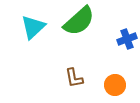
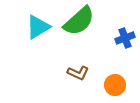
cyan triangle: moved 5 px right; rotated 12 degrees clockwise
blue cross: moved 2 px left, 1 px up
brown L-shape: moved 4 px right, 5 px up; rotated 55 degrees counterclockwise
